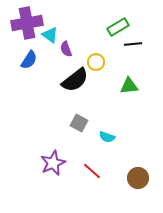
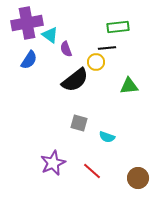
green rectangle: rotated 25 degrees clockwise
black line: moved 26 px left, 4 px down
gray square: rotated 12 degrees counterclockwise
